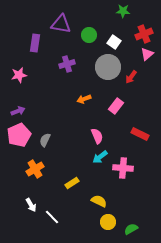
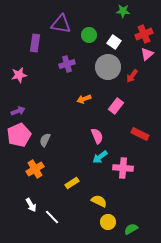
red arrow: moved 1 px right, 1 px up
